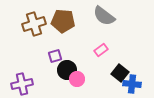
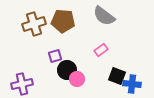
black square: moved 3 px left, 3 px down; rotated 18 degrees counterclockwise
